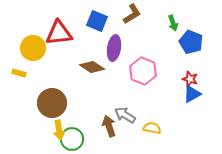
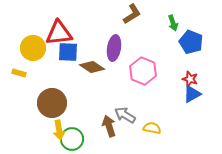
blue square: moved 29 px left, 31 px down; rotated 20 degrees counterclockwise
